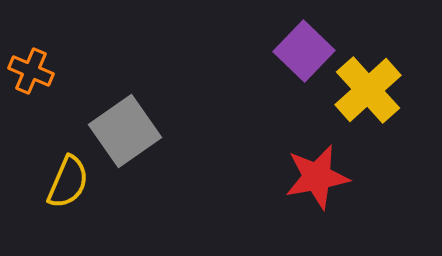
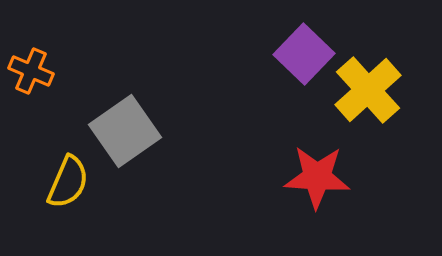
purple square: moved 3 px down
red star: rotated 14 degrees clockwise
